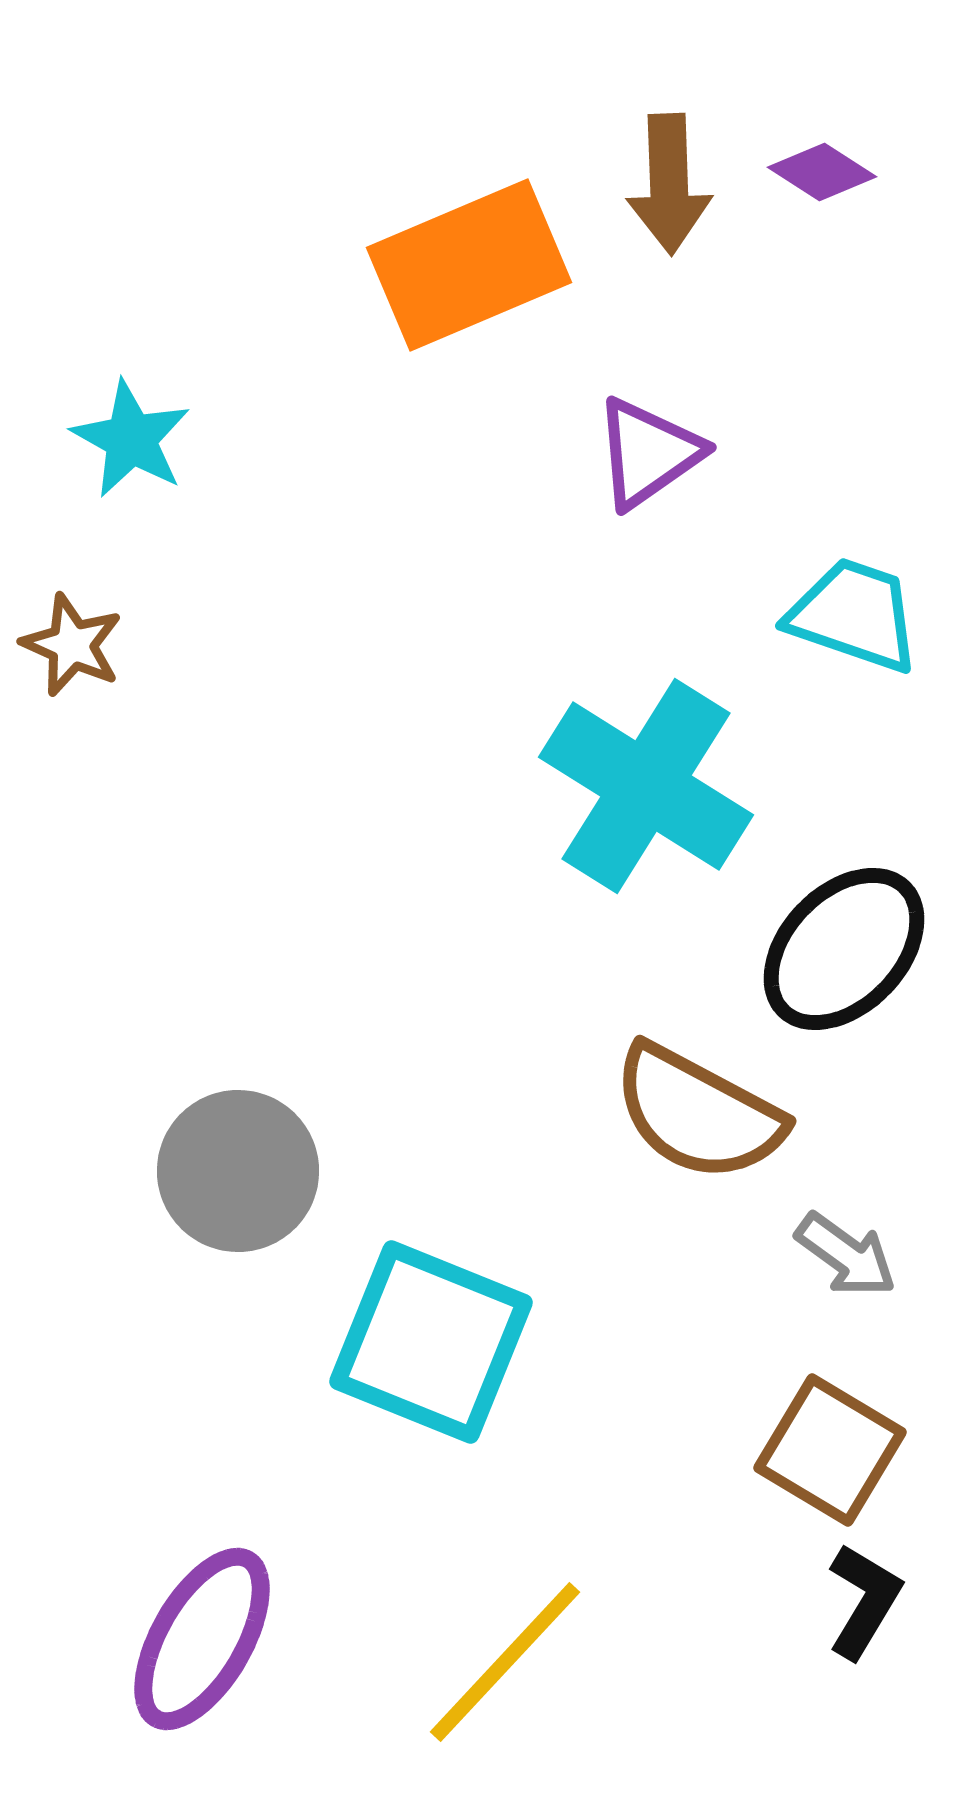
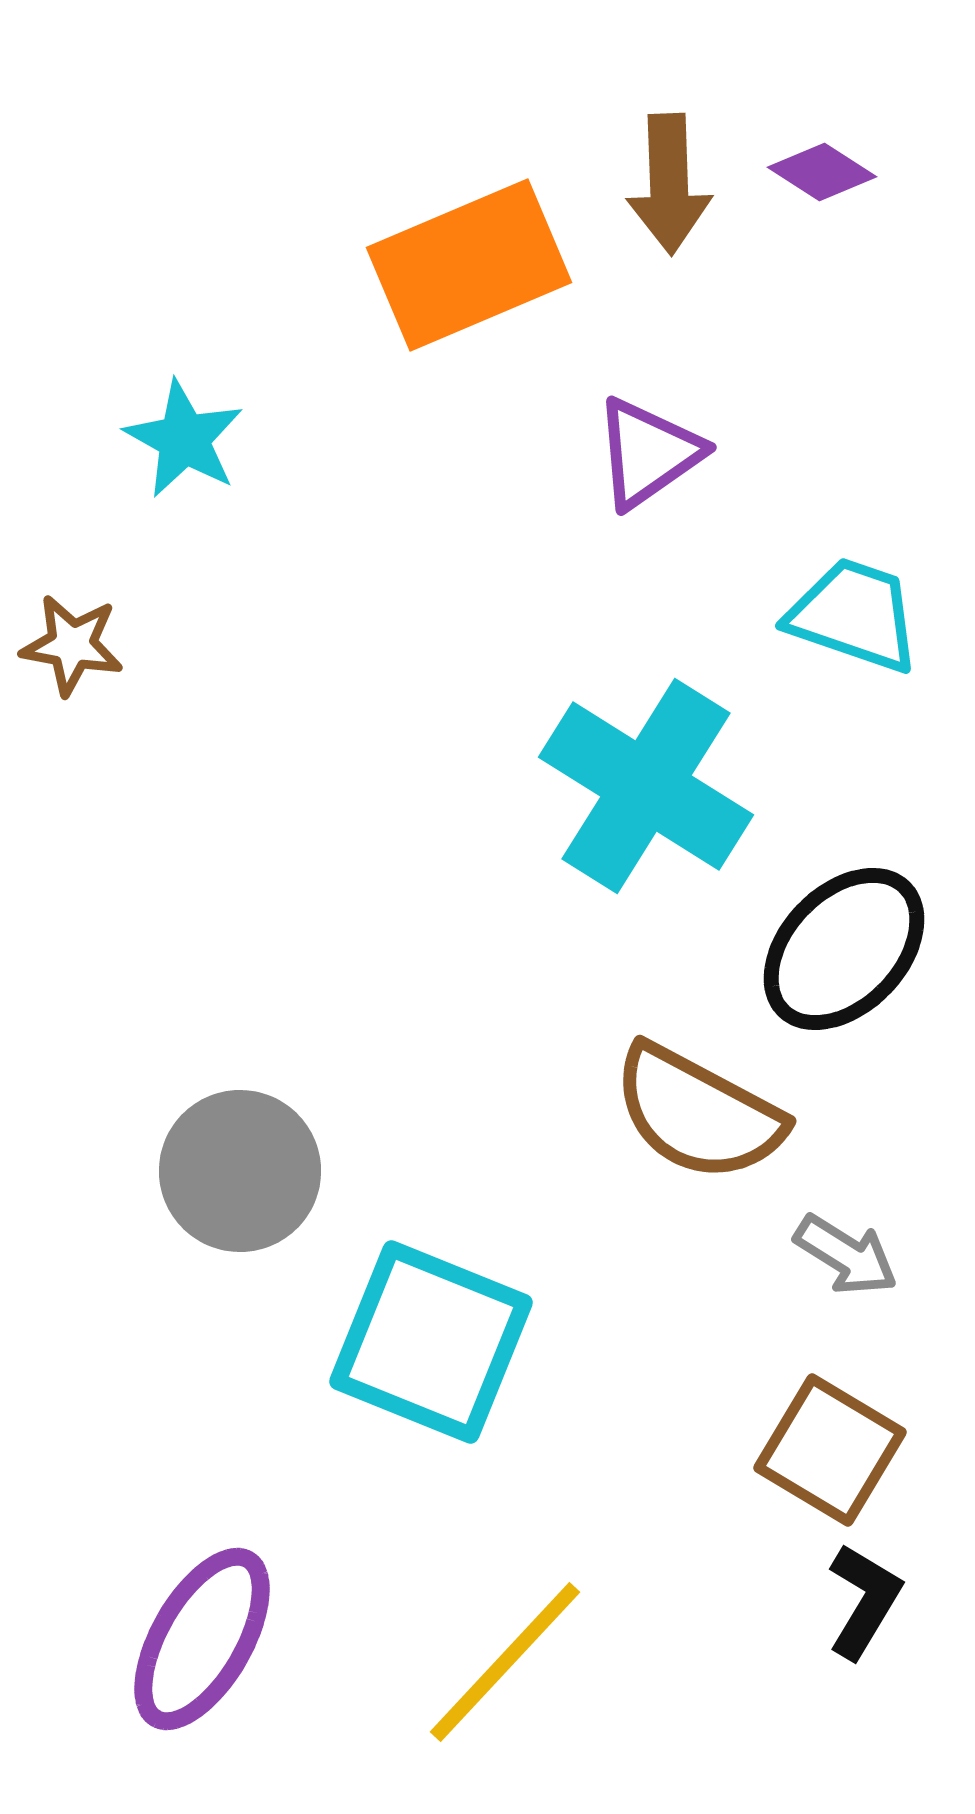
cyan star: moved 53 px right
brown star: rotated 14 degrees counterclockwise
gray circle: moved 2 px right
gray arrow: rotated 4 degrees counterclockwise
